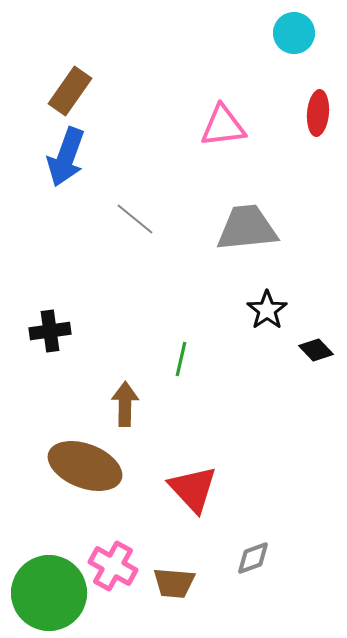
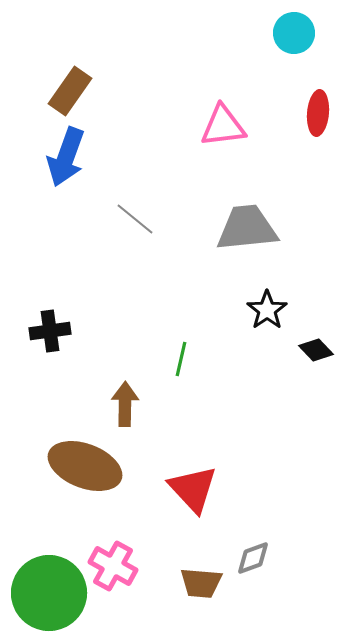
brown trapezoid: moved 27 px right
